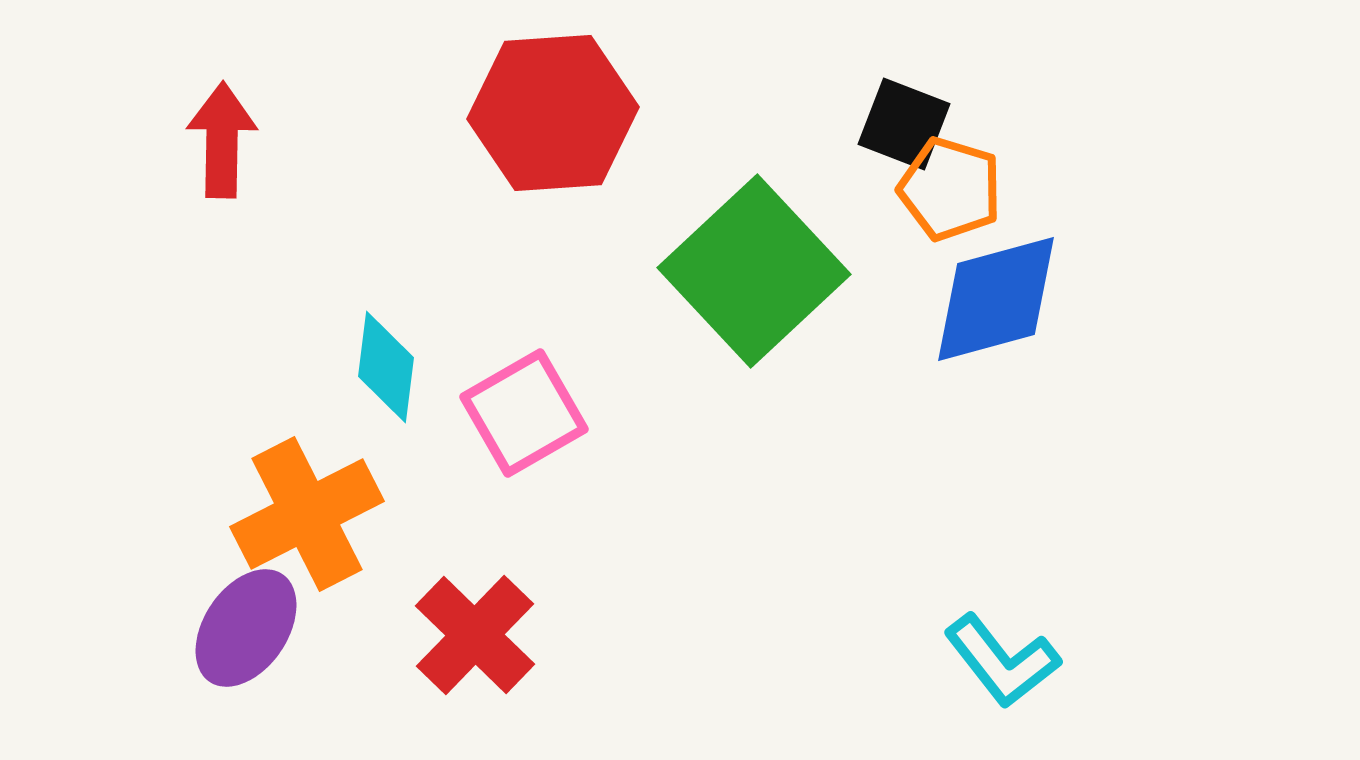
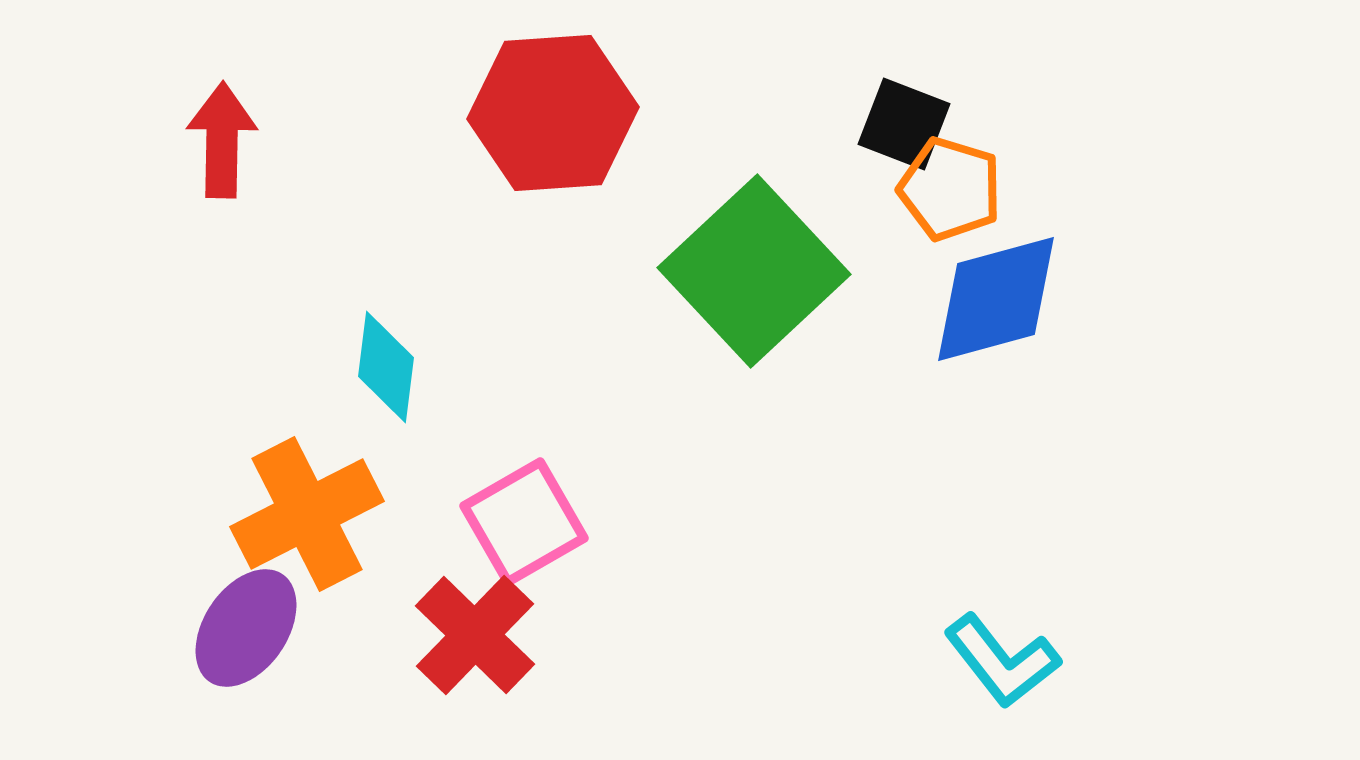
pink square: moved 109 px down
